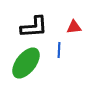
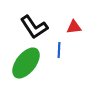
black L-shape: rotated 60 degrees clockwise
